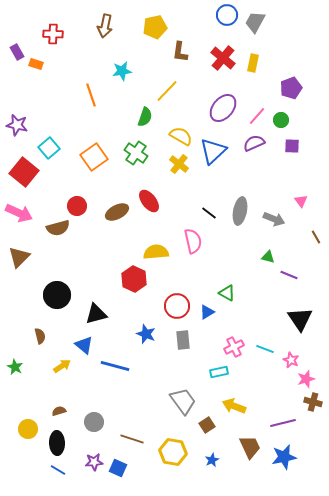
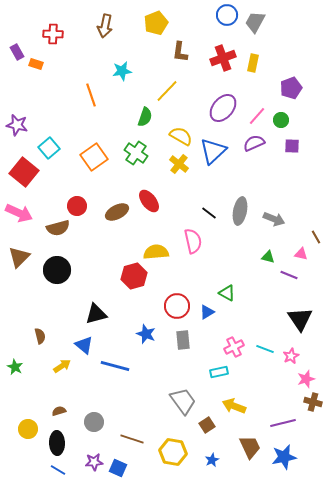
yellow pentagon at (155, 27): moved 1 px right, 4 px up; rotated 10 degrees counterclockwise
red cross at (223, 58): rotated 30 degrees clockwise
pink triangle at (301, 201): moved 53 px down; rotated 40 degrees counterclockwise
red hexagon at (134, 279): moved 3 px up; rotated 20 degrees clockwise
black circle at (57, 295): moved 25 px up
pink star at (291, 360): moved 4 px up; rotated 21 degrees clockwise
